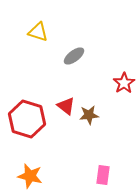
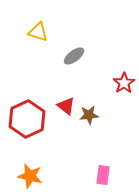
red hexagon: rotated 18 degrees clockwise
